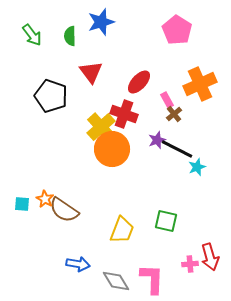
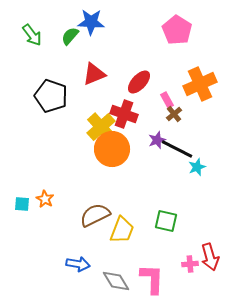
blue star: moved 10 px left; rotated 20 degrees clockwise
green semicircle: rotated 42 degrees clockwise
red triangle: moved 3 px right, 2 px down; rotated 45 degrees clockwise
brown semicircle: moved 31 px right, 5 px down; rotated 120 degrees clockwise
